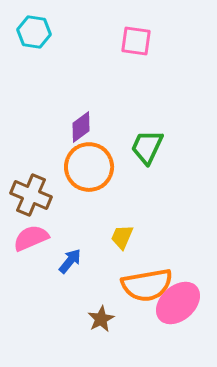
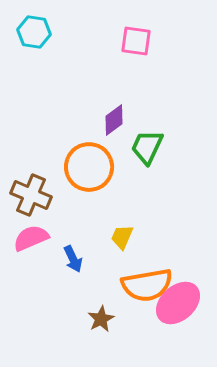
purple diamond: moved 33 px right, 7 px up
blue arrow: moved 3 px right, 2 px up; rotated 116 degrees clockwise
